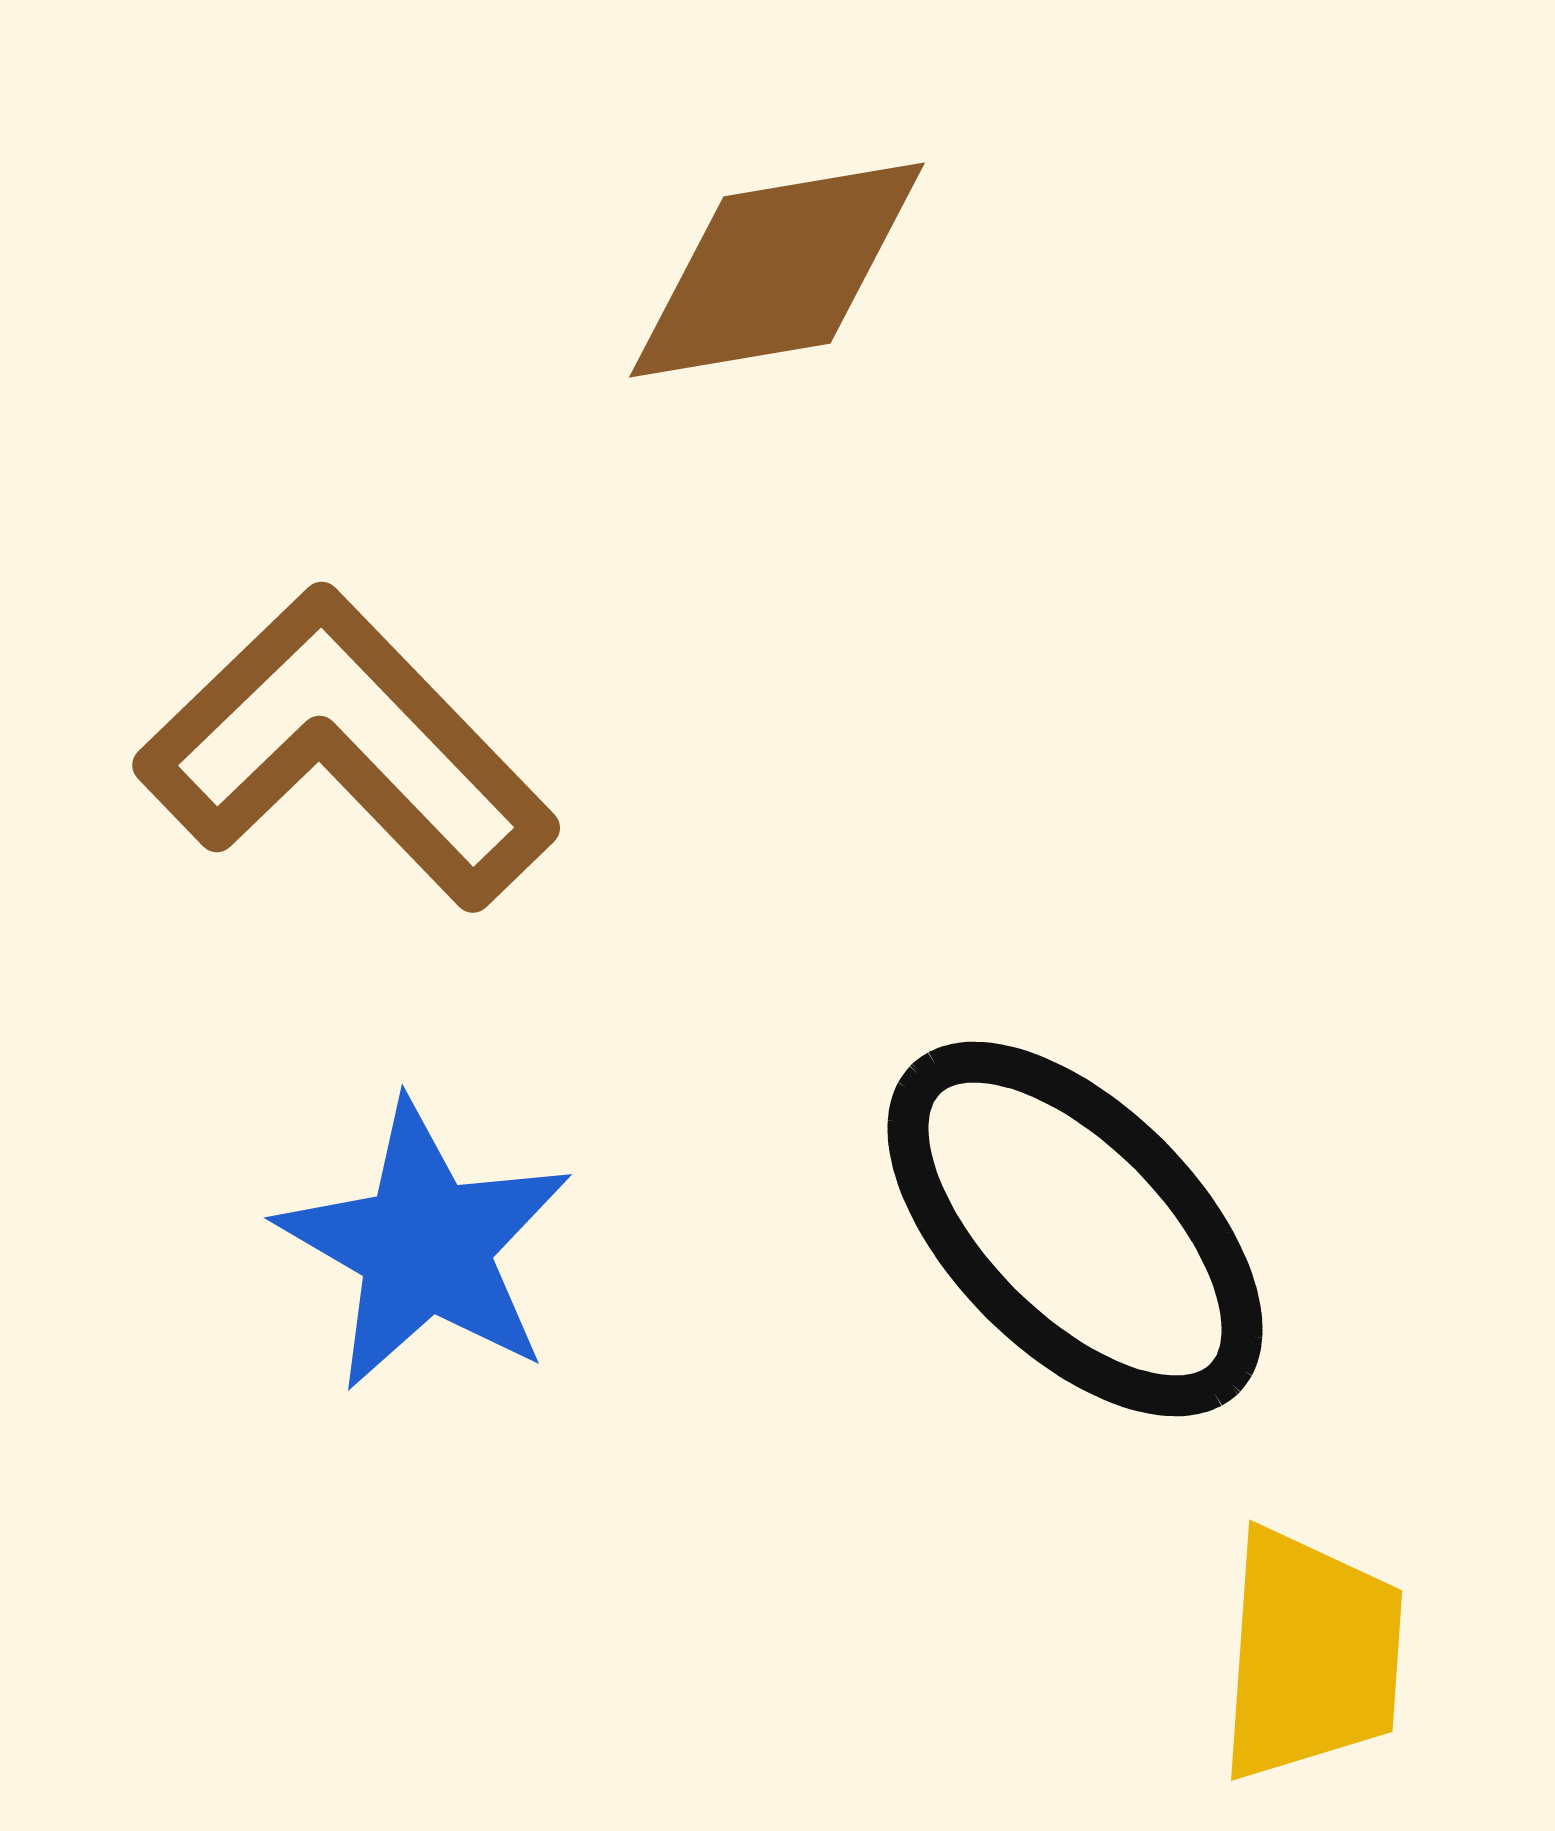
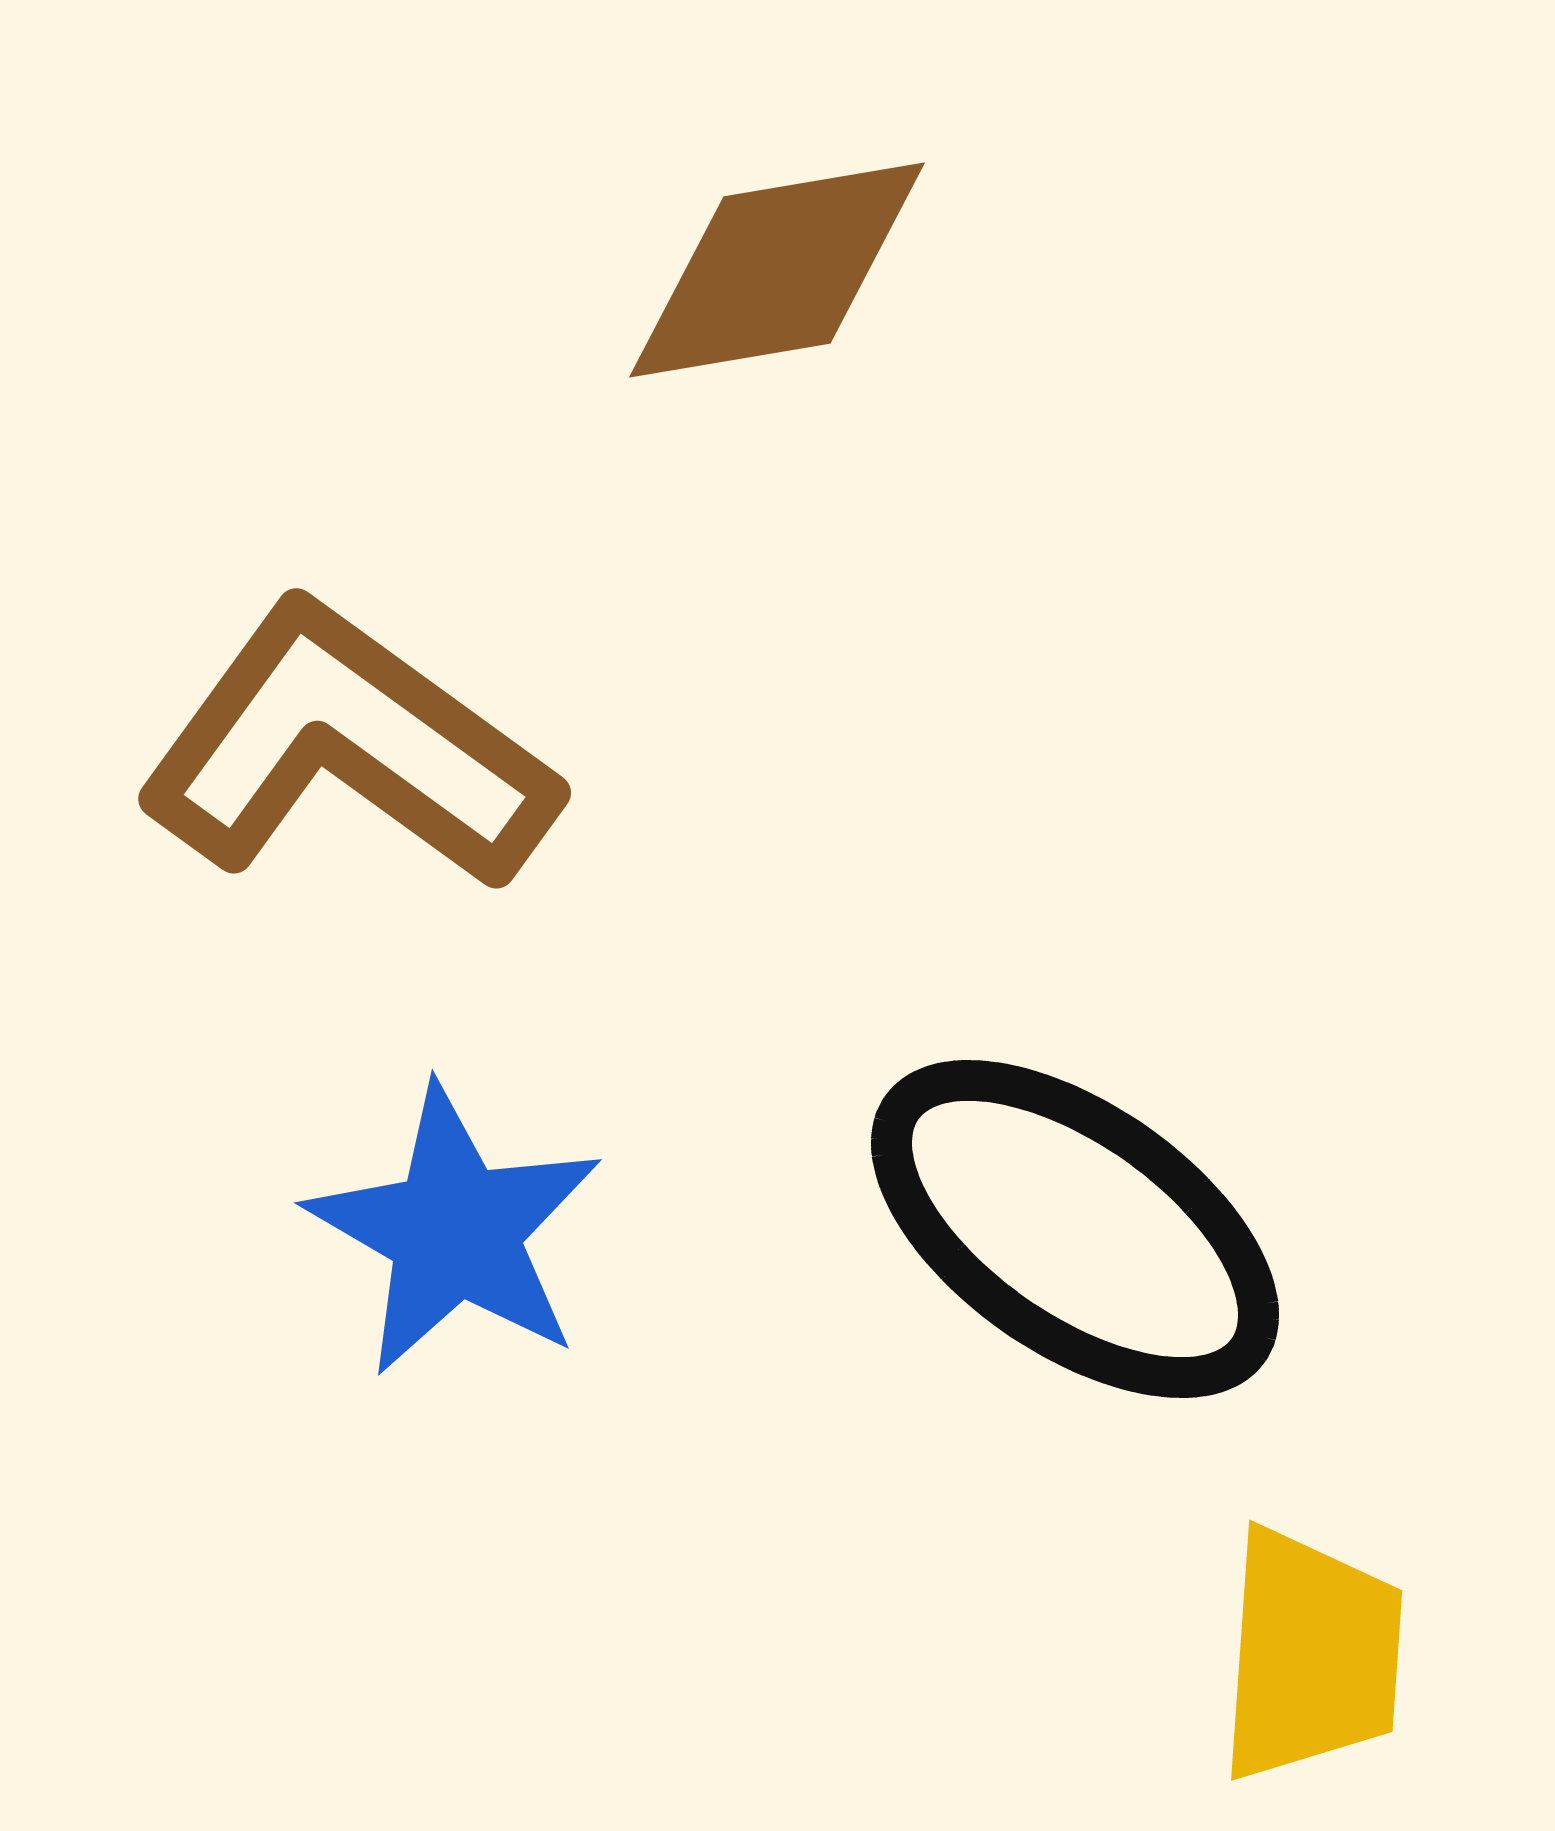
brown L-shape: rotated 10 degrees counterclockwise
black ellipse: rotated 10 degrees counterclockwise
blue star: moved 30 px right, 15 px up
